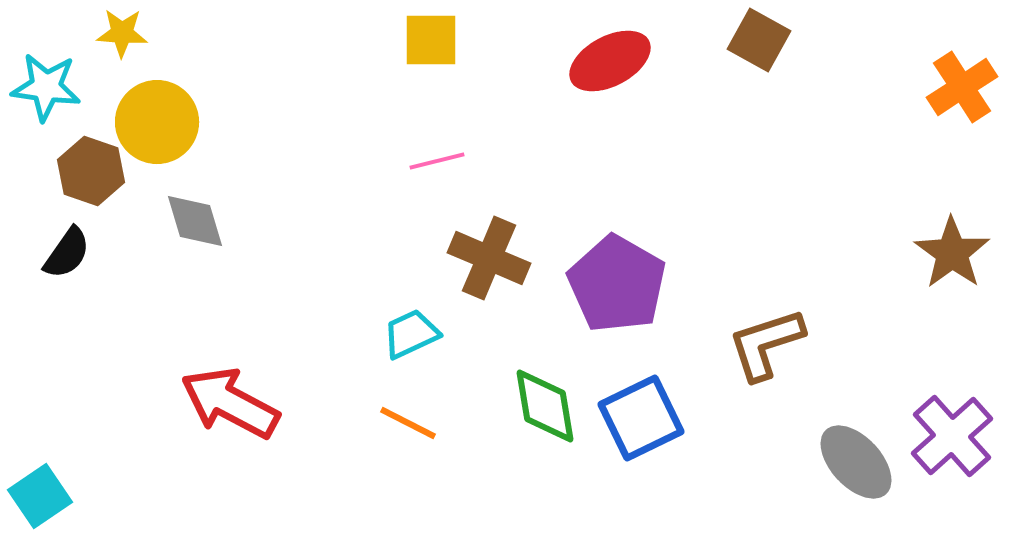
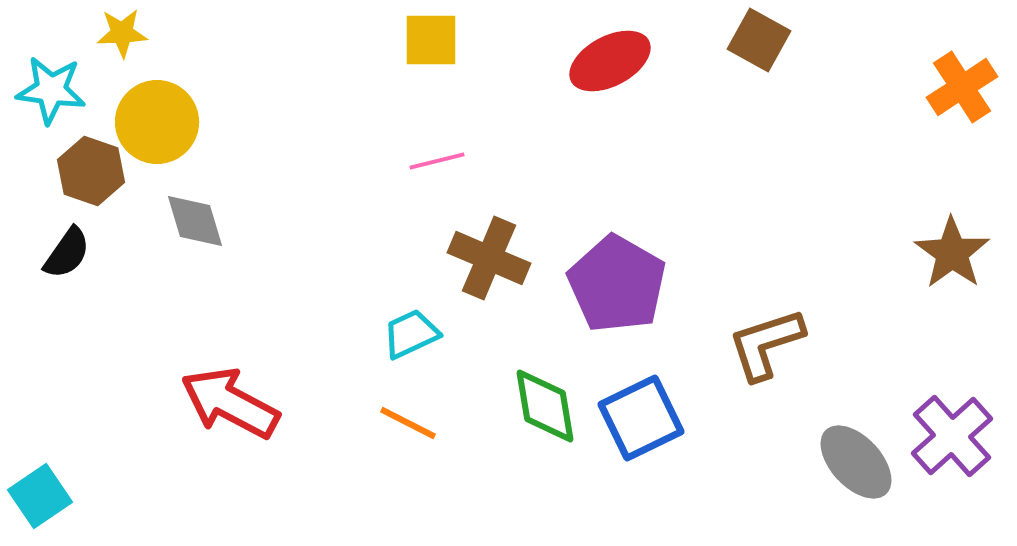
yellow star: rotated 6 degrees counterclockwise
cyan star: moved 5 px right, 3 px down
